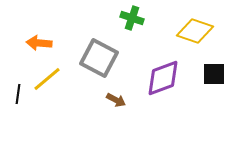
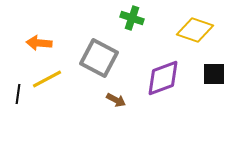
yellow diamond: moved 1 px up
yellow line: rotated 12 degrees clockwise
